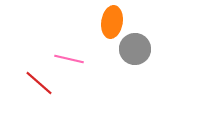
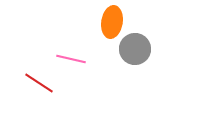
pink line: moved 2 px right
red line: rotated 8 degrees counterclockwise
